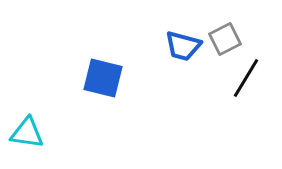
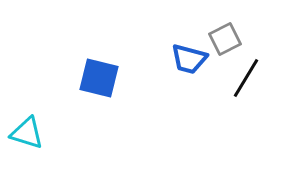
blue trapezoid: moved 6 px right, 13 px down
blue square: moved 4 px left
cyan triangle: rotated 9 degrees clockwise
